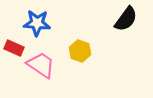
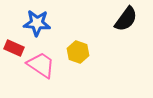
yellow hexagon: moved 2 px left, 1 px down
